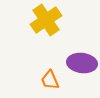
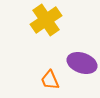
purple ellipse: rotated 12 degrees clockwise
